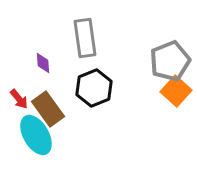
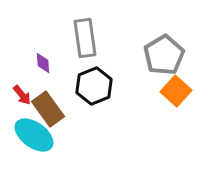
gray pentagon: moved 6 px left, 6 px up; rotated 9 degrees counterclockwise
black hexagon: moved 2 px up
red arrow: moved 3 px right, 4 px up
cyan ellipse: moved 2 px left; rotated 24 degrees counterclockwise
